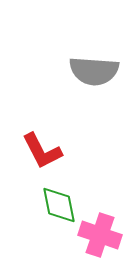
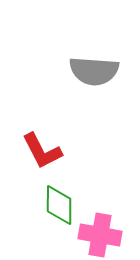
green diamond: rotated 12 degrees clockwise
pink cross: rotated 9 degrees counterclockwise
